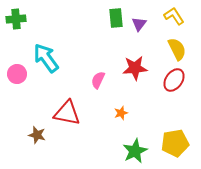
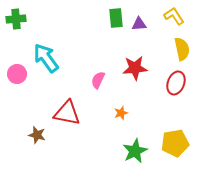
purple triangle: rotated 49 degrees clockwise
yellow semicircle: moved 5 px right; rotated 15 degrees clockwise
red ellipse: moved 2 px right, 3 px down; rotated 15 degrees counterclockwise
